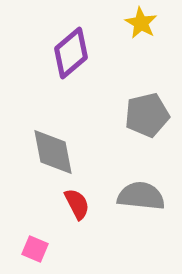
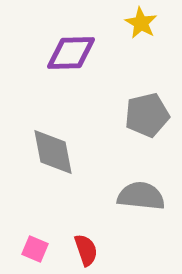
purple diamond: rotated 39 degrees clockwise
red semicircle: moved 9 px right, 46 px down; rotated 8 degrees clockwise
